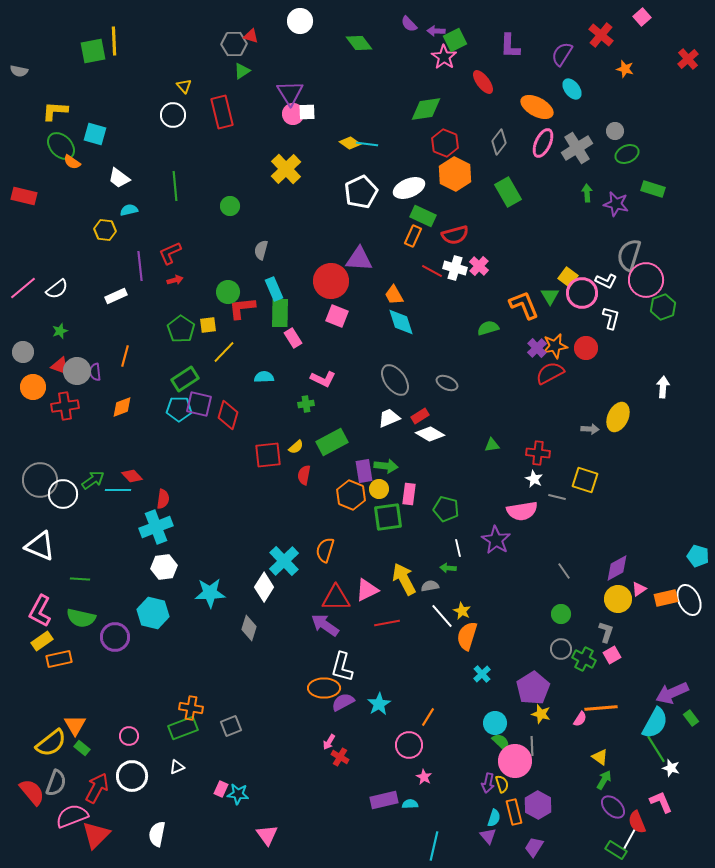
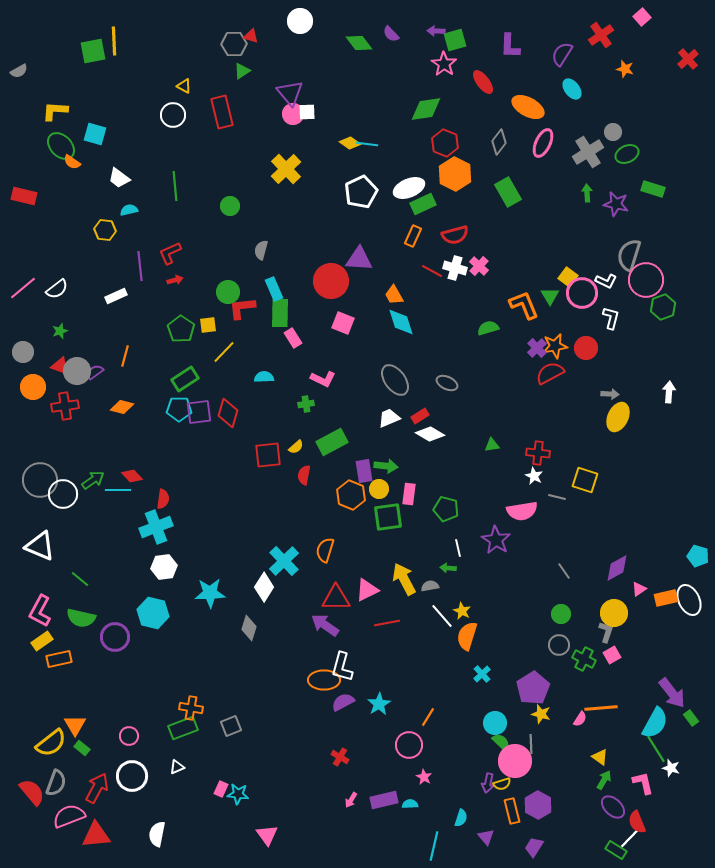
purple semicircle at (409, 24): moved 18 px left, 10 px down
red cross at (601, 35): rotated 15 degrees clockwise
green square at (455, 40): rotated 10 degrees clockwise
pink star at (444, 57): moved 7 px down
gray semicircle at (19, 71): rotated 42 degrees counterclockwise
yellow triangle at (184, 86): rotated 21 degrees counterclockwise
purple triangle at (290, 93): rotated 8 degrees counterclockwise
orange ellipse at (537, 107): moved 9 px left
gray circle at (615, 131): moved 2 px left, 1 px down
gray cross at (577, 148): moved 11 px right, 4 px down
green rectangle at (423, 216): moved 12 px up; rotated 50 degrees counterclockwise
pink square at (337, 316): moved 6 px right, 7 px down
purple semicircle at (95, 372): rotated 60 degrees clockwise
white arrow at (663, 387): moved 6 px right, 5 px down
purple square at (199, 404): moved 8 px down; rotated 20 degrees counterclockwise
orange diamond at (122, 407): rotated 35 degrees clockwise
red diamond at (228, 415): moved 2 px up
gray arrow at (590, 429): moved 20 px right, 35 px up
white star at (534, 479): moved 3 px up
green line at (80, 579): rotated 36 degrees clockwise
yellow circle at (618, 599): moved 4 px left, 14 px down
gray circle at (561, 649): moved 2 px left, 4 px up
orange ellipse at (324, 688): moved 8 px up
purple arrow at (672, 693): rotated 104 degrees counterclockwise
pink arrow at (329, 742): moved 22 px right, 58 px down
gray line at (532, 746): moved 1 px left, 2 px up
yellow semicircle at (502, 784): rotated 90 degrees clockwise
pink L-shape at (661, 802): moved 18 px left, 19 px up; rotated 10 degrees clockwise
orange rectangle at (514, 812): moved 2 px left, 1 px up
pink semicircle at (72, 816): moved 3 px left
cyan semicircle at (494, 818): moved 33 px left
red triangle at (96, 835): rotated 40 degrees clockwise
purple triangle at (488, 836): moved 2 px left, 1 px down
white line at (630, 838): rotated 15 degrees clockwise
